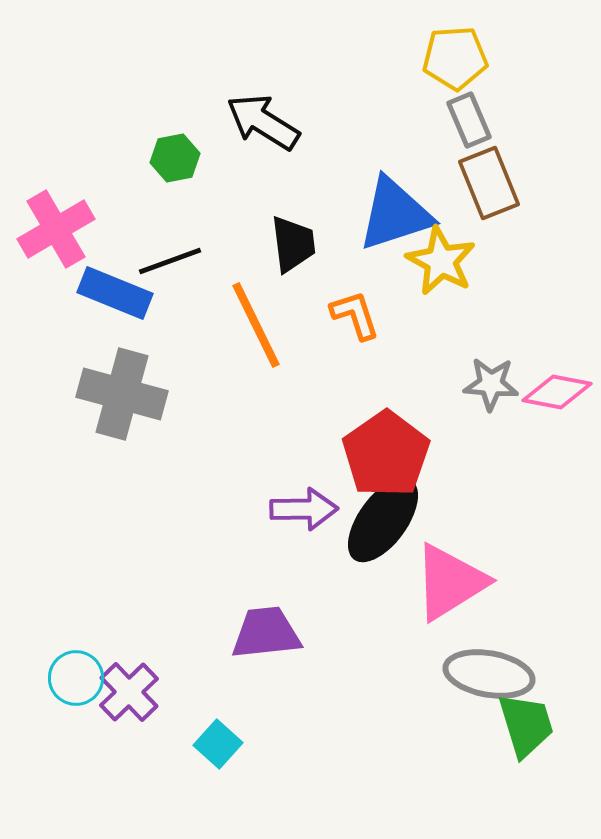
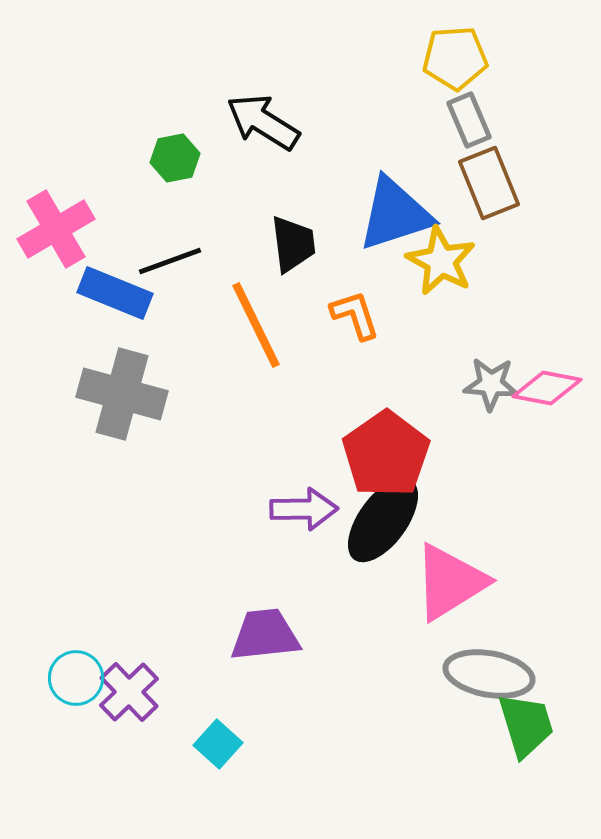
pink diamond: moved 10 px left, 4 px up
purple trapezoid: moved 1 px left, 2 px down
